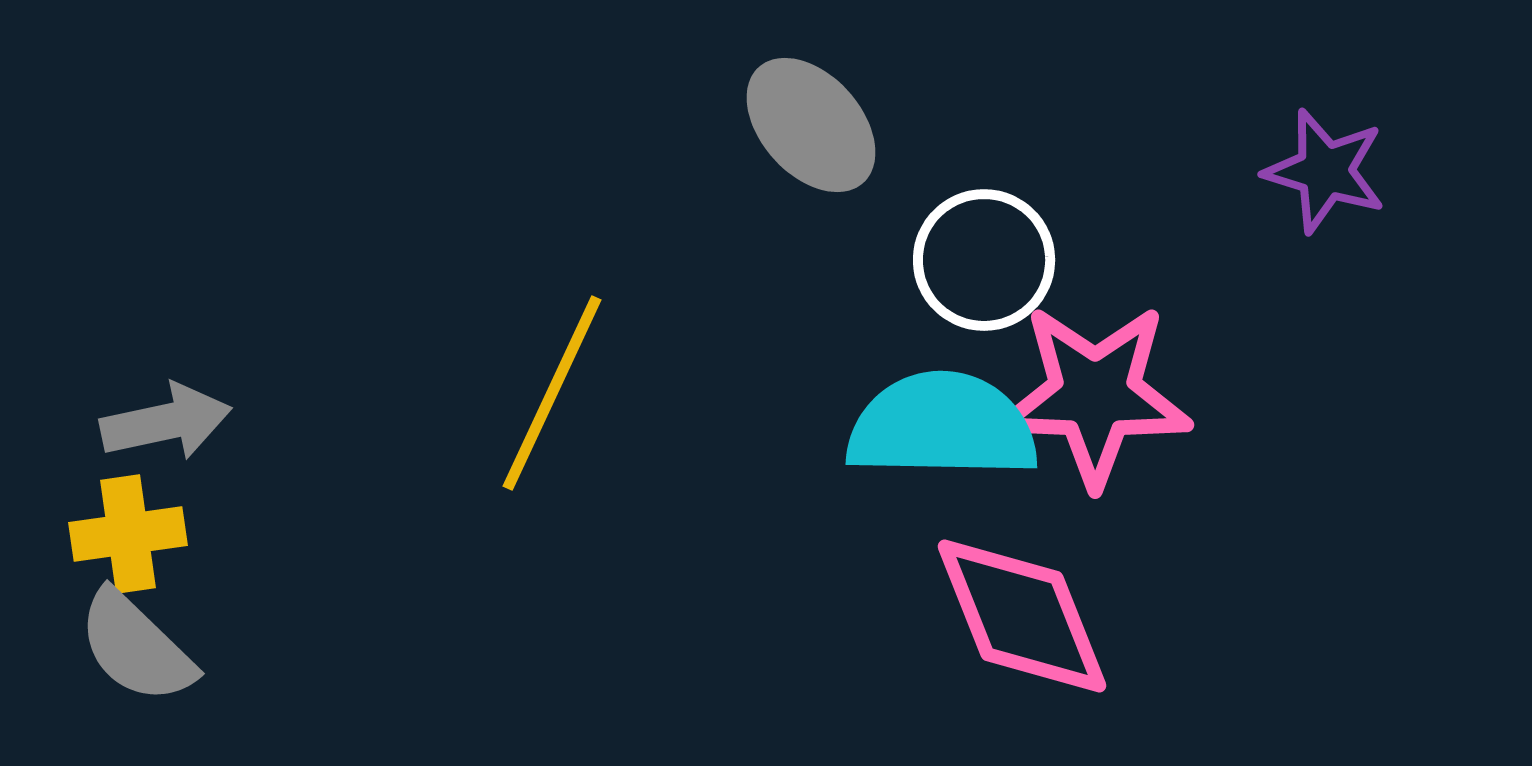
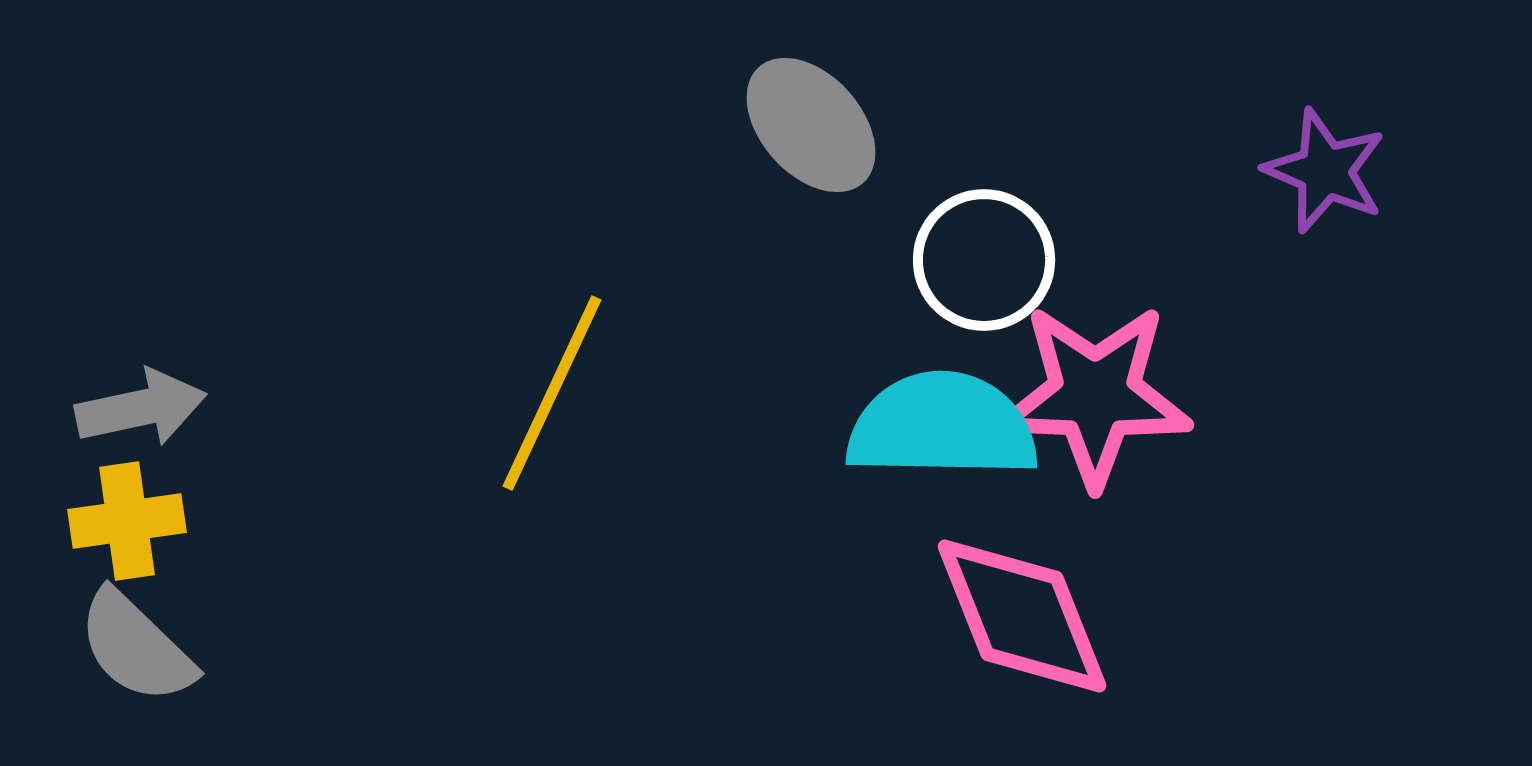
purple star: rotated 6 degrees clockwise
gray arrow: moved 25 px left, 14 px up
yellow cross: moved 1 px left, 13 px up
